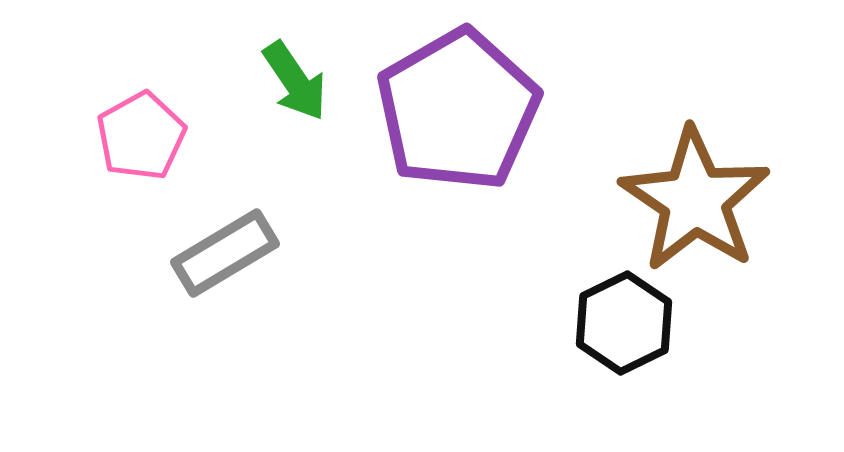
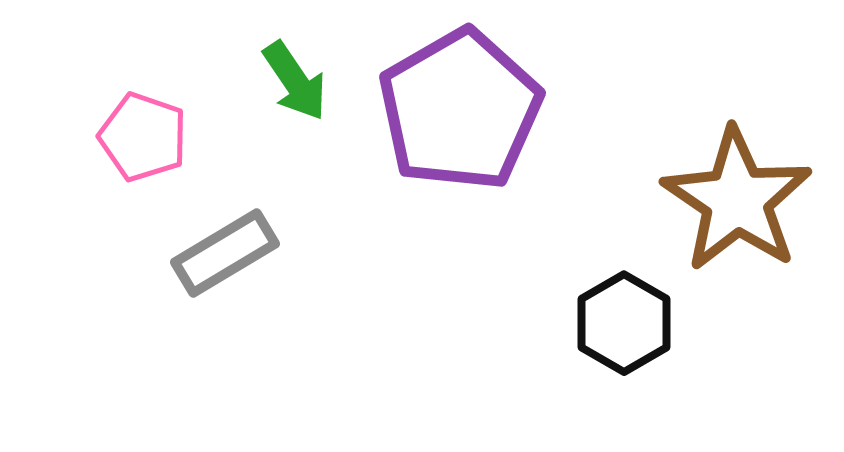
purple pentagon: moved 2 px right
pink pentagon: moved 2 px right, 1 px down; rotated 24 degrees counterclockwise
brown star: moved 42 px right
black hexagon: rotated 4 degrees counterclockwise
